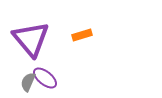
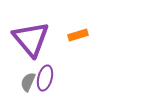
orange rectangle: moved 4 px left
purple ellipse: rotated 65 degrees clockwise
